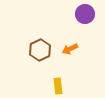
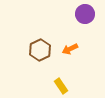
yellow rectangle: moved 3 px right; rotated 28 degrees counterclockwise
